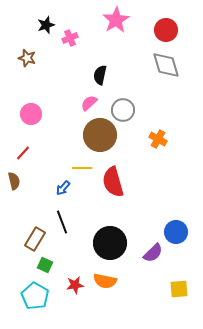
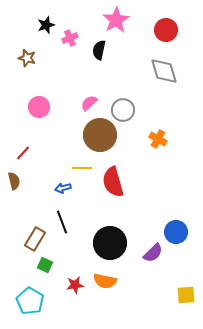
gray diamond: moved 2 px left, 6 px down
black semicircle: moved 1 px left, 25 px up
pink circle: moved 8 px right, 7 px up
blue arrow: rotated 35 degrees clockwise
yellow square: moved 7 px right, 6 px down
cyan pentagon: moved 5 px left, 5 px down
